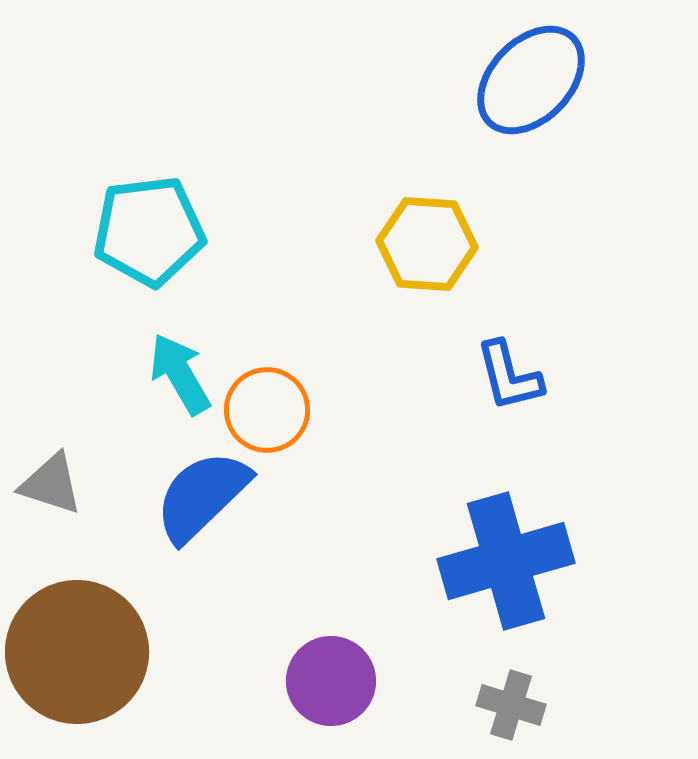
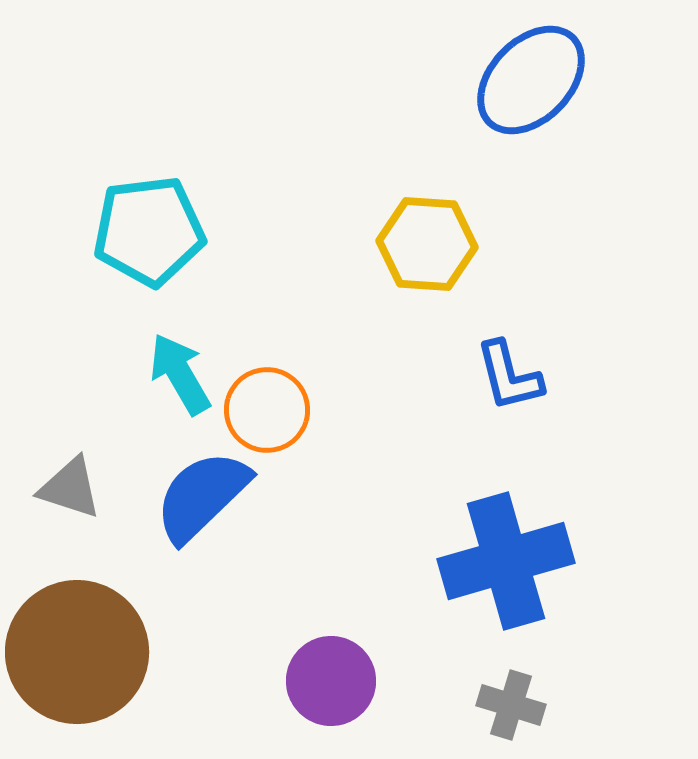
gray triangle: moved 19 px right, 4 px down
